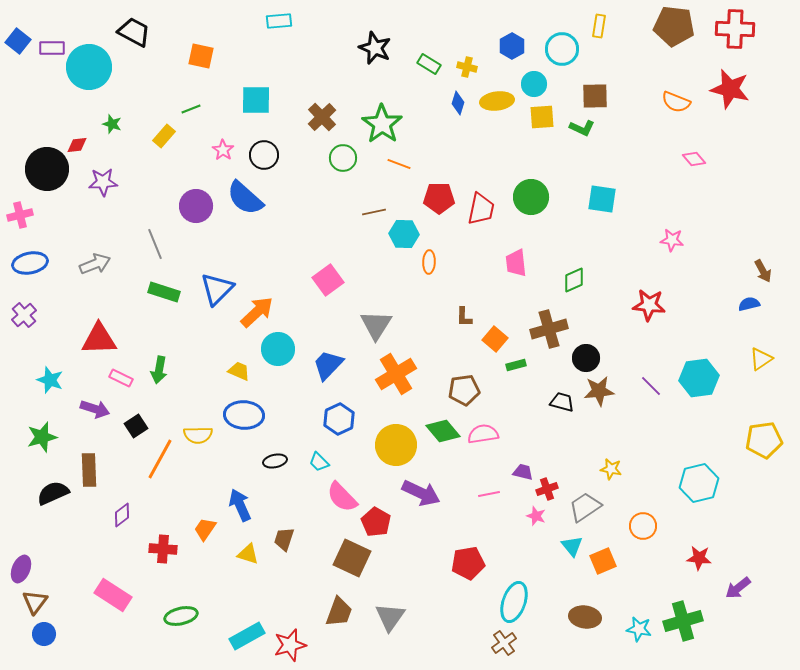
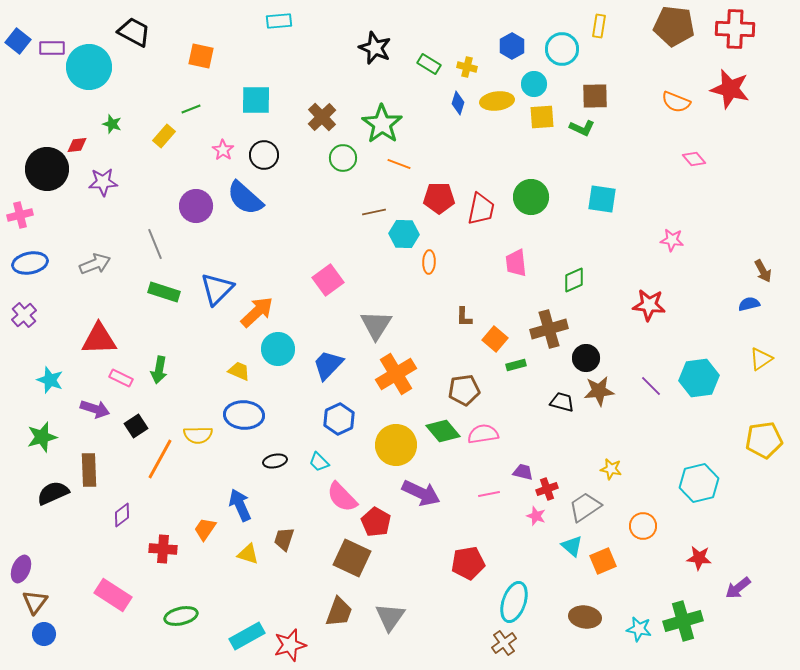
cyan triangle at (572, 546): rotated 10 degrees counterclockwise
